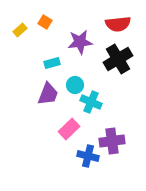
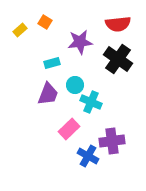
black cross: rotated 24 degrees counterclockwise
blue cross: rotated 15 degrees clockwise
